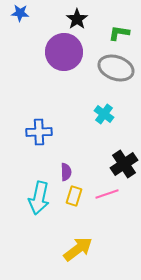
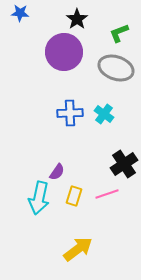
green L-shape: rotated 30 degrees counterclockwise
blue cross: moved 31 px right, 19 px up
purple semicircle: moved 9 px left; rotated 36 degrees clockwise
